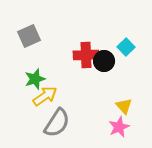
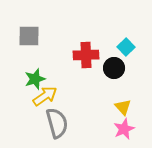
gray square: rotated 25 degrees clockwise
black circle: moved 10 px right, 7 px down
yellow triangle: moved 1 px left, 1 px down
gray semicircle: rotated 48 degrees counterclockwise
pink star: moved 5 px right, 2 px down
